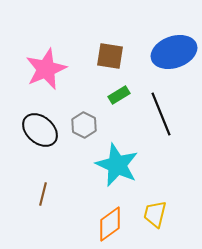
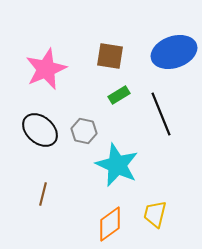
gray hexagon: moved 6 px down; rotated 15 degrees counterclockwise
